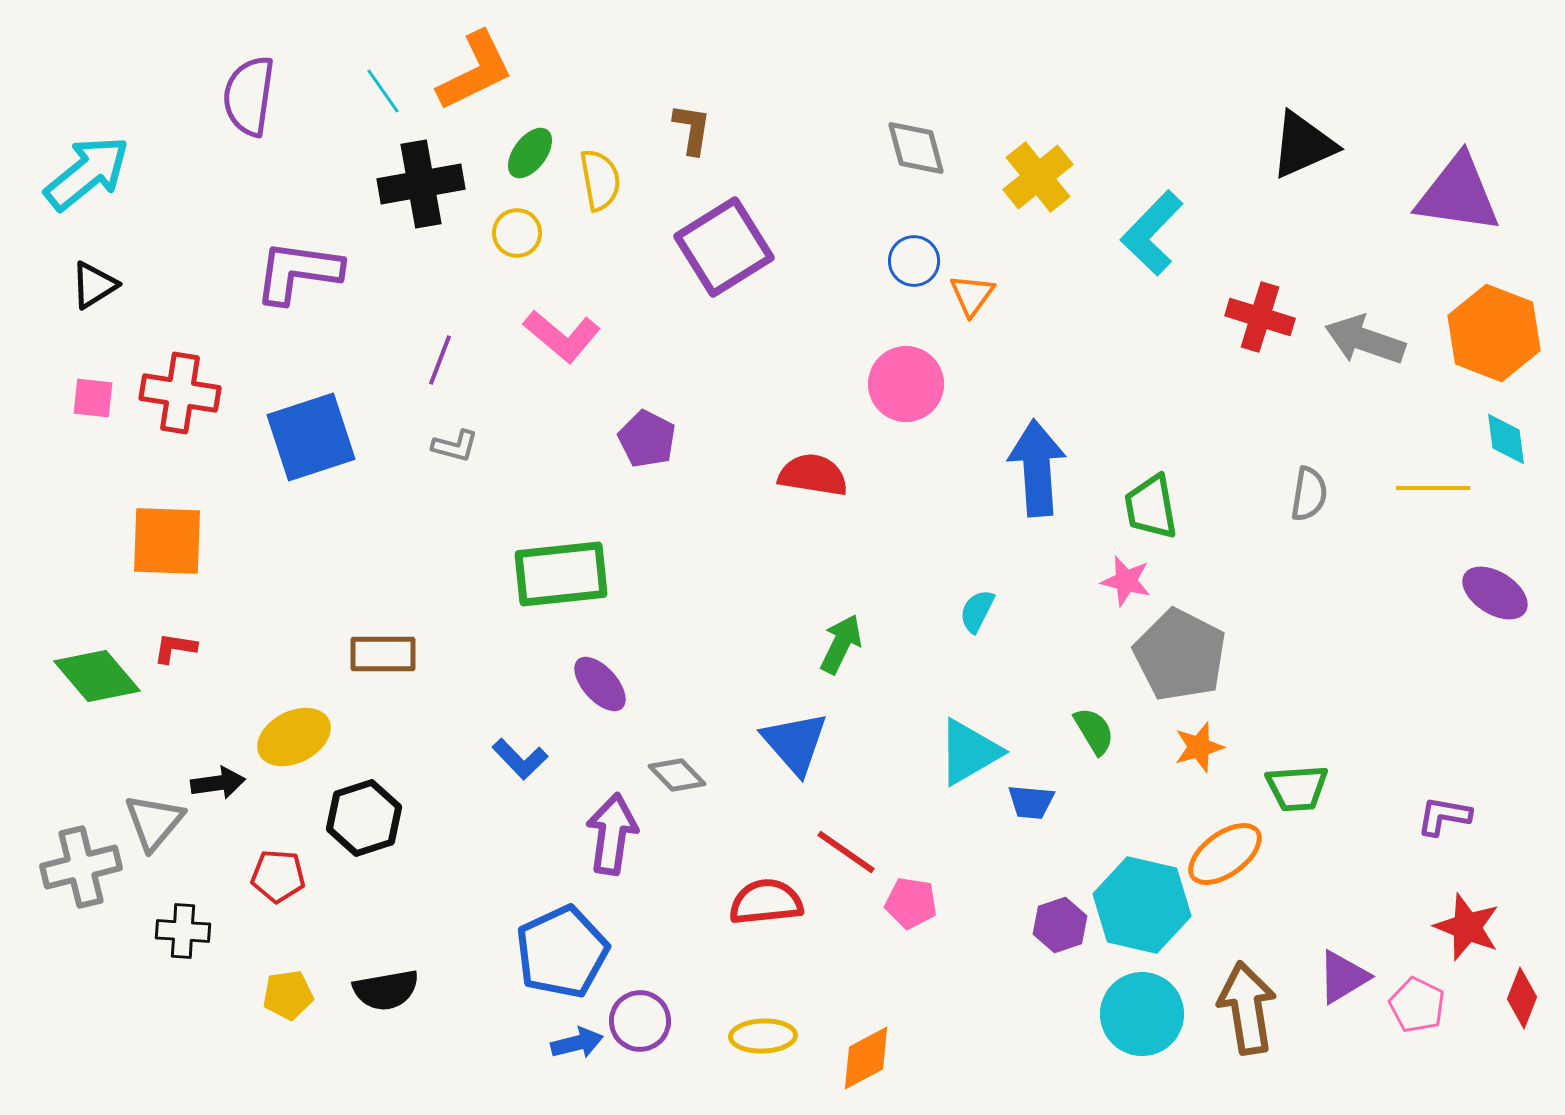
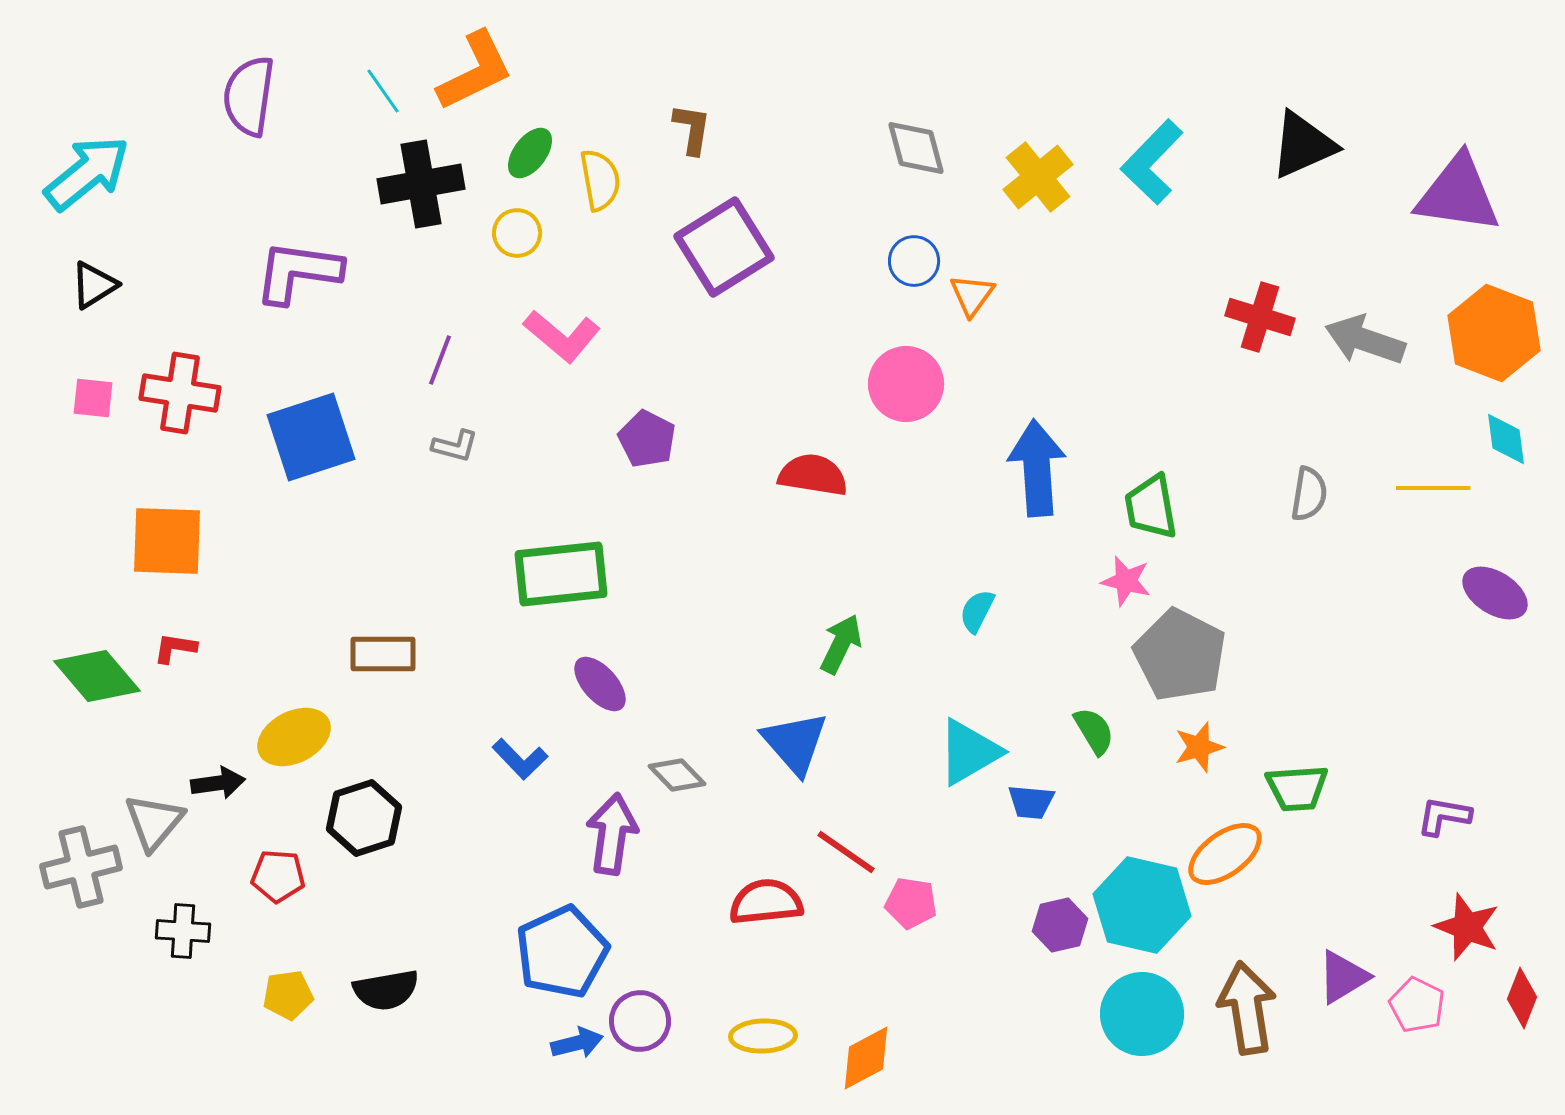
cyan L-shape at (1152, 233): moved 71 px up
purple hexagon at (1060, 925): rotated 6 degrees clockwise
